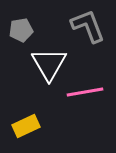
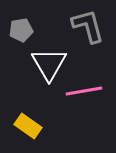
gray L-shape: rotated 6 degrees clockwise
pink line: moved 1 px left, 1 px up
yellow rectangle: moved 2 px right; rotated 60 degrees clockwise
